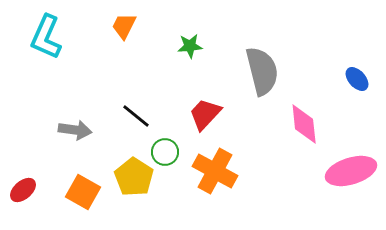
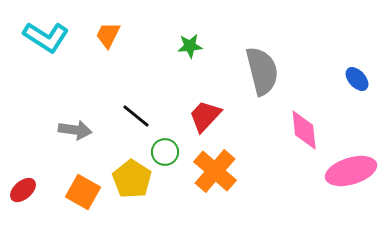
orange trapezoid: moved 16 px left, 9 px down
cyan L-shape: rotated 81 degrees counterclockwise
red trapezoid: moved 2 px down
pink diamond: moved 6 px down
orange cross: rotated 12 degrees clockwise
yellow pentagon: moved 2 px left, 2 px down
